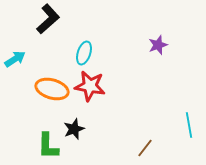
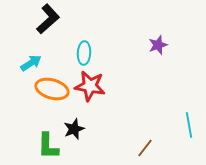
cyan ellipse: rotated 15 degrees counterclockwise
cyan arrow: moved 16 px right, 4 px down
